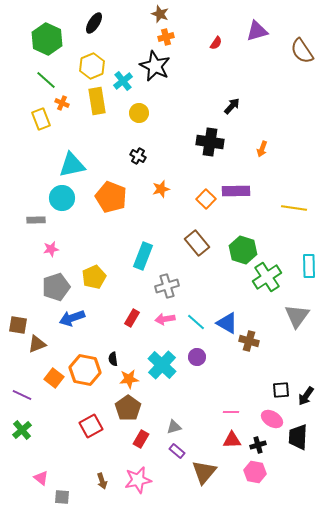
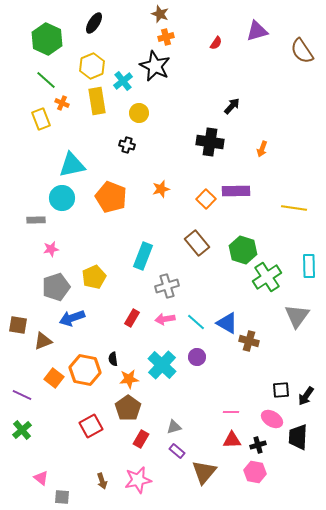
black cross at (138, 156): moved 11 px left, 11 px up; rotated 14 degrees counterclockwise
brown triangle at (37, 344): moved 6 px right, 3 px up
